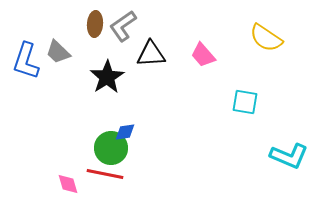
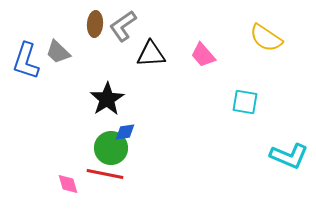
black star: moved 22 px down
